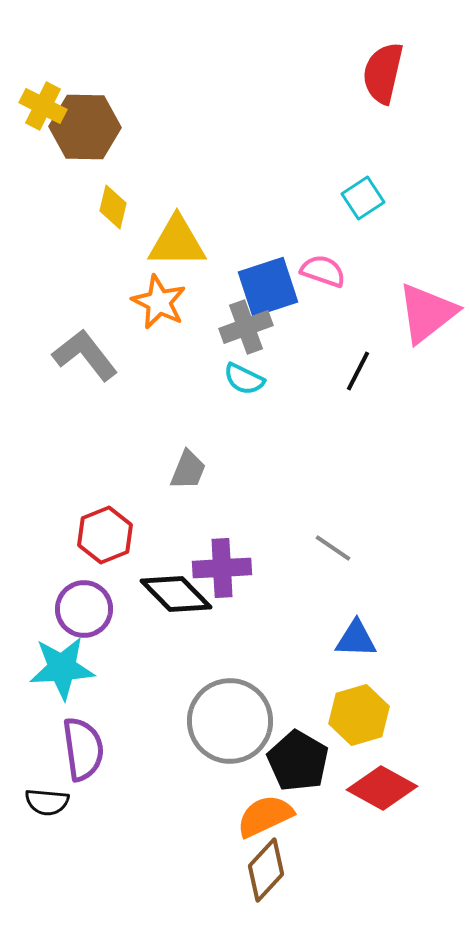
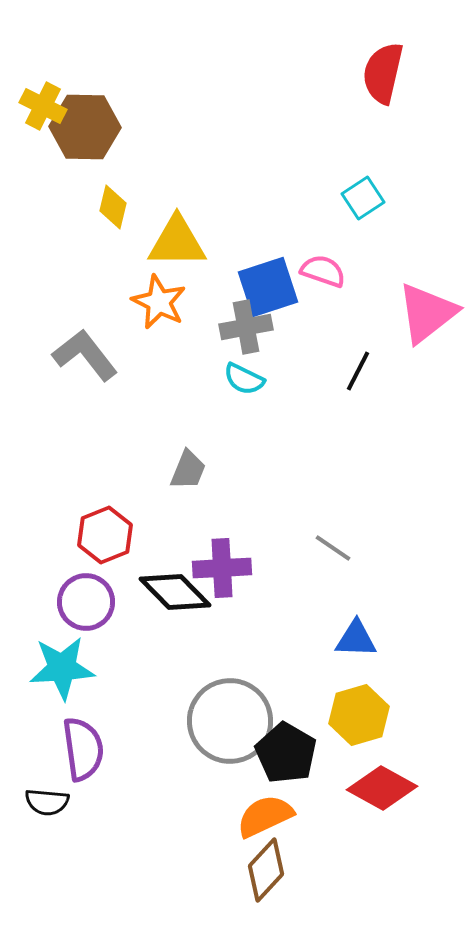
gray cross: rotated 9 degrees clockwise
black diamond: moved 1 px left, 2 px up
purple circle: moved 2 px right, 7 px up
black pentagon: moved 12 px left, 8 px up
